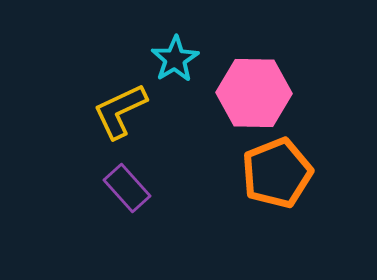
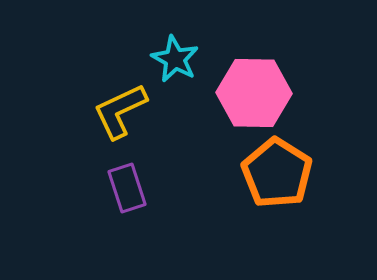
cyan star: rotated 12 degrees counterclockwise
orange pentagon: rotated 18 degrees counterclockwise
purple rectangle: rotated 24 degrees clockwise
